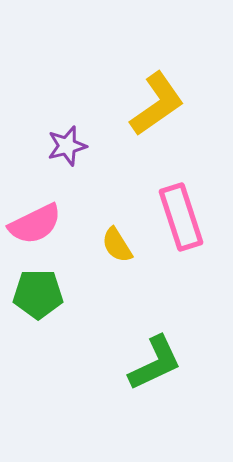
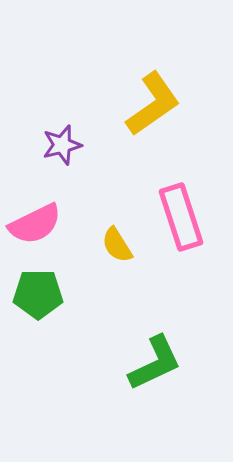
yellow L-shape: moved 4 px left
purple star: moved 5 px left, 1 px up
